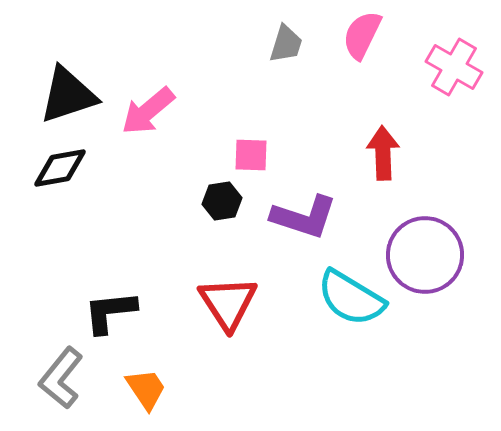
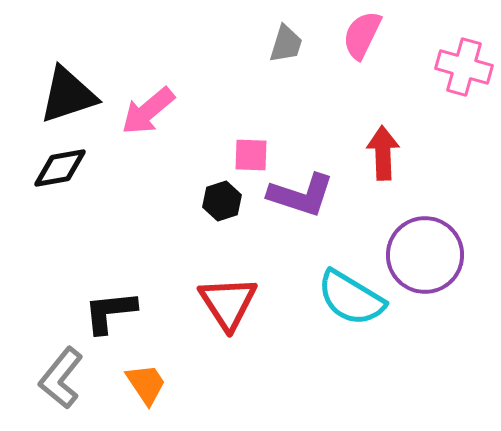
pink cross: moved 10 px right; rotated 14 degrees counterclockwise
black hexagon: rotated 9 degrees counterclockwise
purple L-shape: moved 3 px left, 22 px up
orange trapezoid: moved 5 px up
